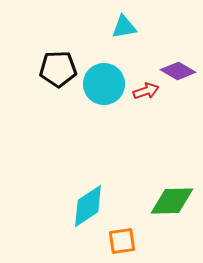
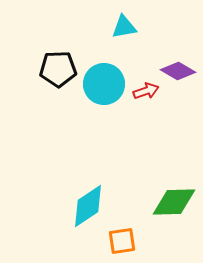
green diamond: moved 2 px right, 1 px down
